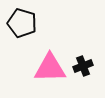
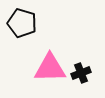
black cross: moved 2 px left, 7 px down
